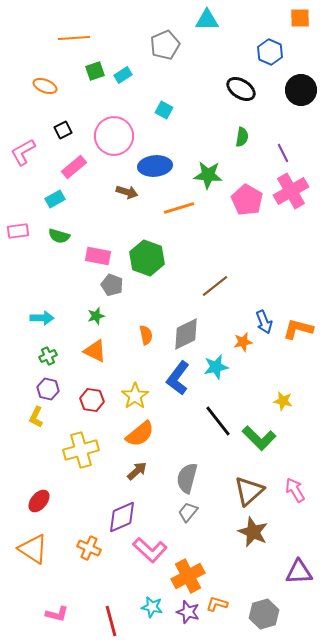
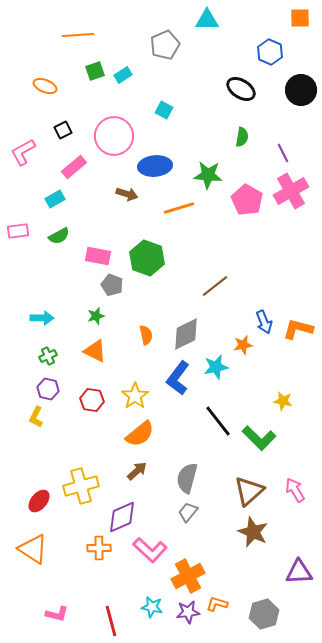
orange line at (74, 38): moved 4 px right, 3 px up
brown arrow at (127, 192): moved 2 px down
green semicircle at (59, 236): rotated 45 degrees counterclockwise
orange star at (243, 342): moved 3 px down
yellow cross at (81, 450): moved 36 px down
orange cross at (89, 548): moved 10 px right; rotated 25 degrees counterclockwise
purple star at (188, 612): rotated 25 degrees counterclockwise
